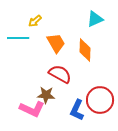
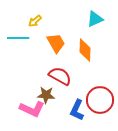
red semicircle: moved 2 px down
